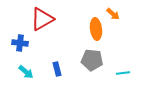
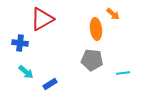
blue rectangle: moved 7 px left, 15 px down; rotated 72 degrees clockwise
